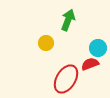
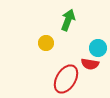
red semicircle: rotated 150 degrees counterclockwise
